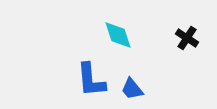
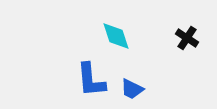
cyan diamond: moved 2 px left, 1 px down
blue trapezoid: rotated 25 degrees counterclockwise
